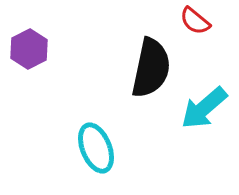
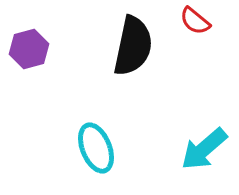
purple hexagon: rotated 12 degrees clockwise
black semicircle: moved 18 px left, 22 px up
cyan arrow: moved 41 px down
